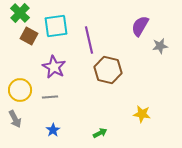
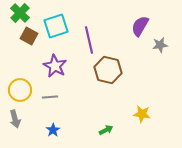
cyan square: rotated 10 degrees counterclockwise
gray star: moved 1 px up
purple star: moved 1 px right, 1 px up
gray arrow: rotated 12 degrees clockwise
green arrow: moved 6 px right, 3 px up
